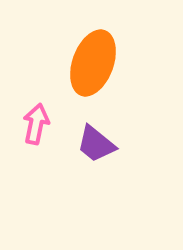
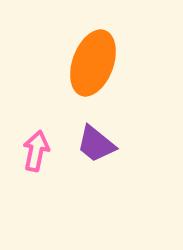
pink arrow: moved 27 px down
